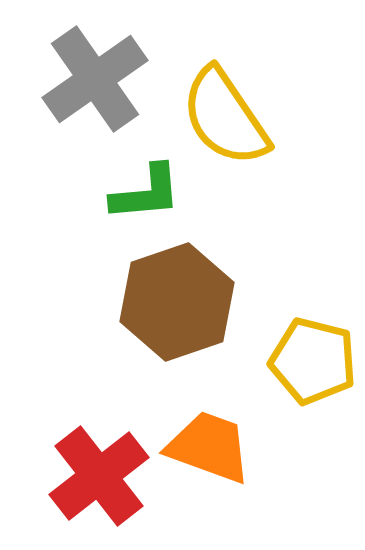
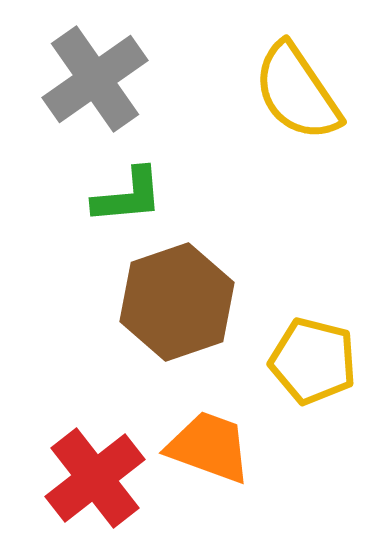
yellow semicircle: moved 72 px right, 25 px up
green L-shape: moved 18 px left, 3 px down
red cross: moved 4 px left, 2 px down
